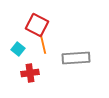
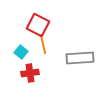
red square: moved 1 px right
cyan square: moved 3 px right, 3 px down
gray rectangle: moved 4 px right
